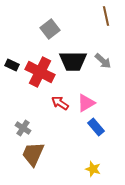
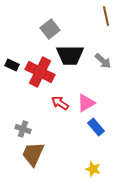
black trapezoid: moved 3 px left, 6 px up
gray cross: moved 1 px down; rotated 14 degrees counterclockwise
